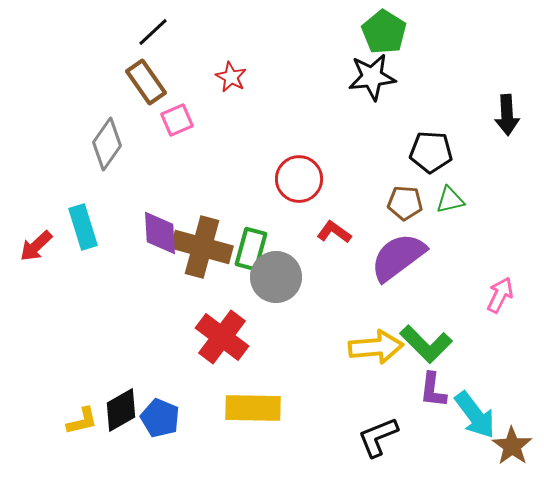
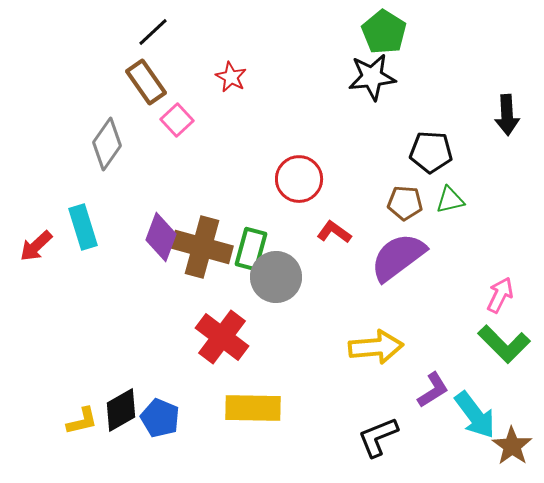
pink square: rotated 20 degrees counterclockwise
purple diamond: moved 1 px right, 4 px down; rotated 24 degrees clockwise
green L-shape: moved 78 px right
purple L-shape: rotated 129 degrees counterclockwise
